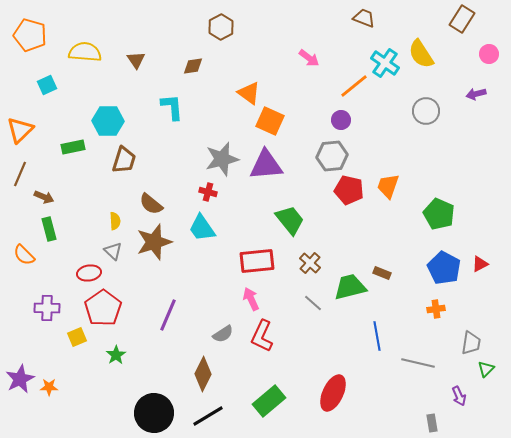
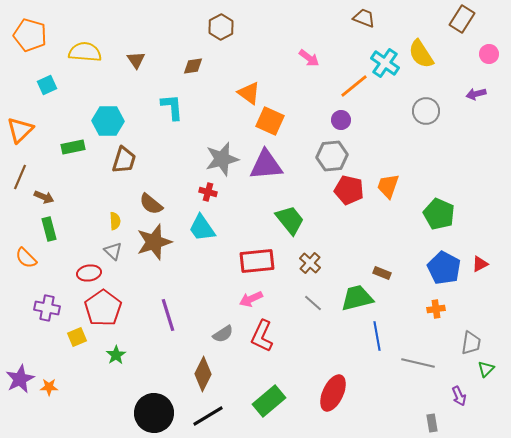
brown line at (20, 174): moved 3 px down
orange semicircle at (24, 255): moved 2 px right, 3 px down
green trapezoid at (350, 287): moved 7 px right, 11 px down
pink arrow at (251, 299): rotated 90 degrees counterclockwise
purple cross at (47, 308): rotated 10 degrees clockwise
purple line at (168, 315): rotated 40 degrees counterclockwise
